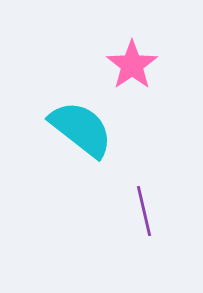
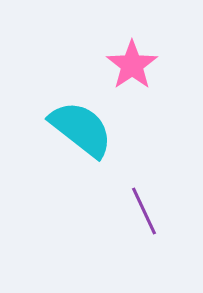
purple line: rotated 12 degrees counterclockwise
